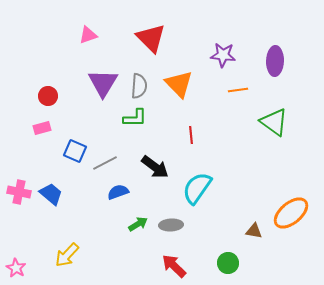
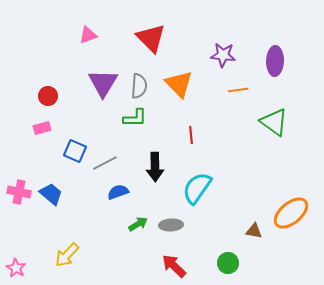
black arrow: rotated 52 degrees clockwise
